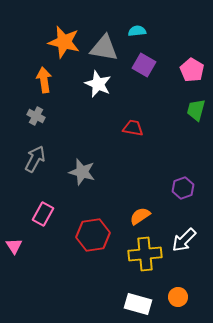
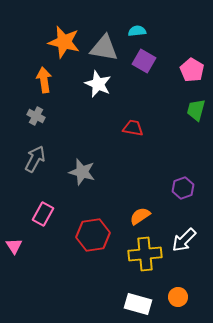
purple square: moved 4 px up
